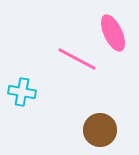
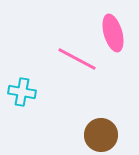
pink ellipse: rotated 9 degrees clockwise
brown circle: moved 1 px right, 5 px down
